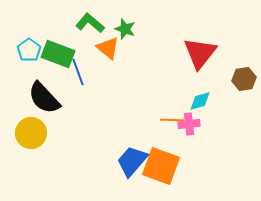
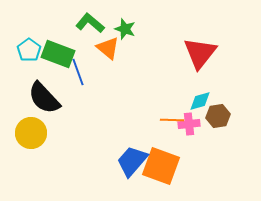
brown hexagon: moved 26 px left, 37 px down
